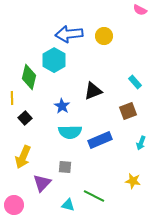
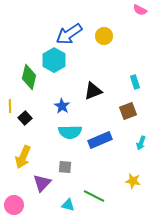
blue arrow: rotated 28 degrees counterclockwise
cyan rectangle: rotated 24 degrees clockwise
yellow line: moved 2 px left, 8 px down
